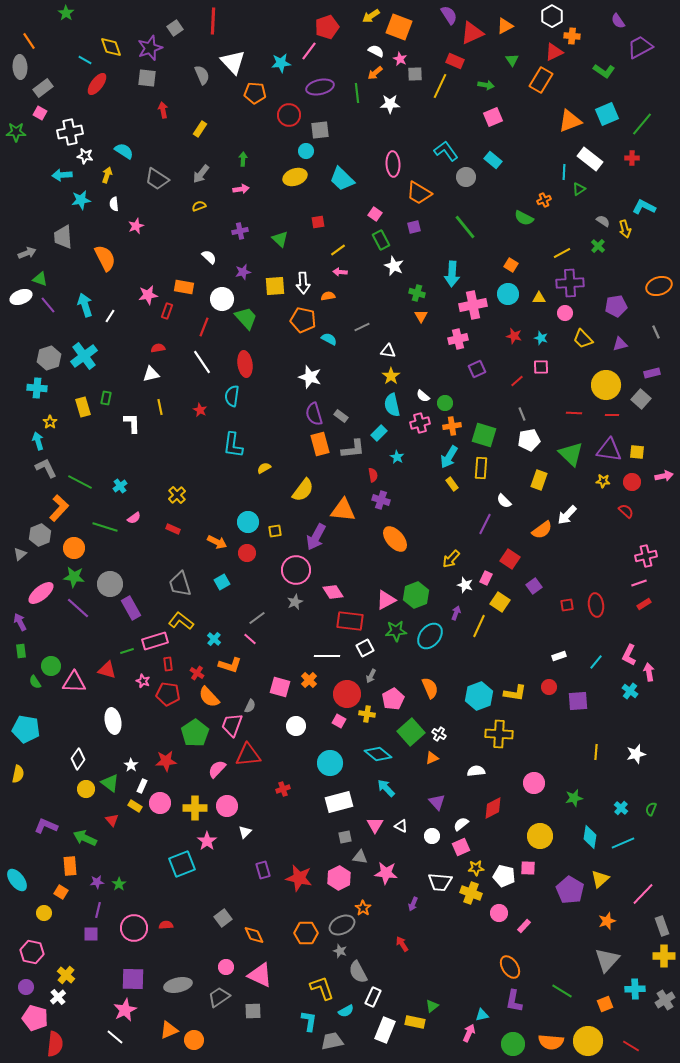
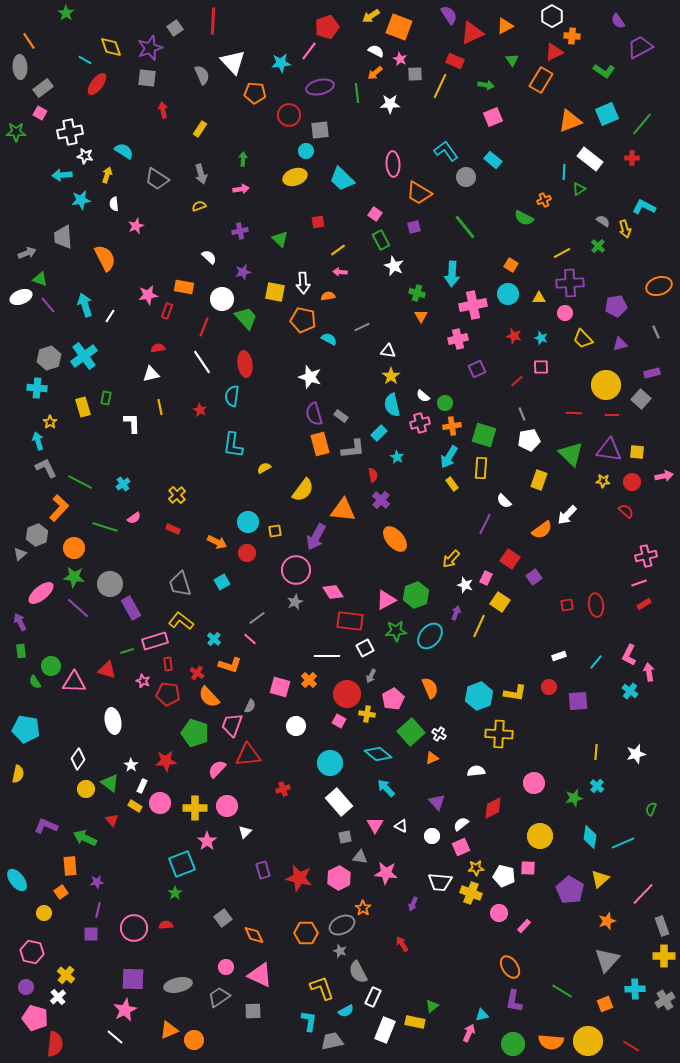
gray arrow at (201, 174): rotated 54 degrees counterclockwise
yellow square at (275, 286): moved 6 px down; rotated 15 degrees clockwise
cyan cross at (120, 486): moved 3 px right, 2 px up
purple cross at (381, 500): rotated 24 degrees clockwise
gray hexagon at (40, 535): moved 3 px left
purple square at (534, 586): moved 9 px up
green pentagon at (195, 733): rotated 20 degrees counterclockwise
white rectangle at (339, 802): rotated 64 degrees clockwise
cyan cross at (621, 808): moved 24 px left, 22 px up
green star at (119, 884): moved 56 px right, 9 px down
orange square at (61, 892): rotated 24 degrees clockwise
